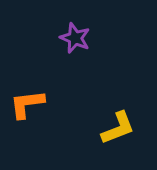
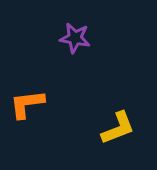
purple star: rotated 12 degrees counterclockwise
